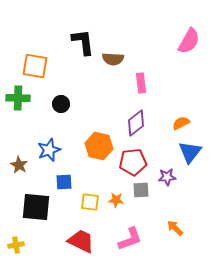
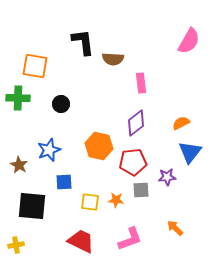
black square: moved 4 px left, 1 px up
